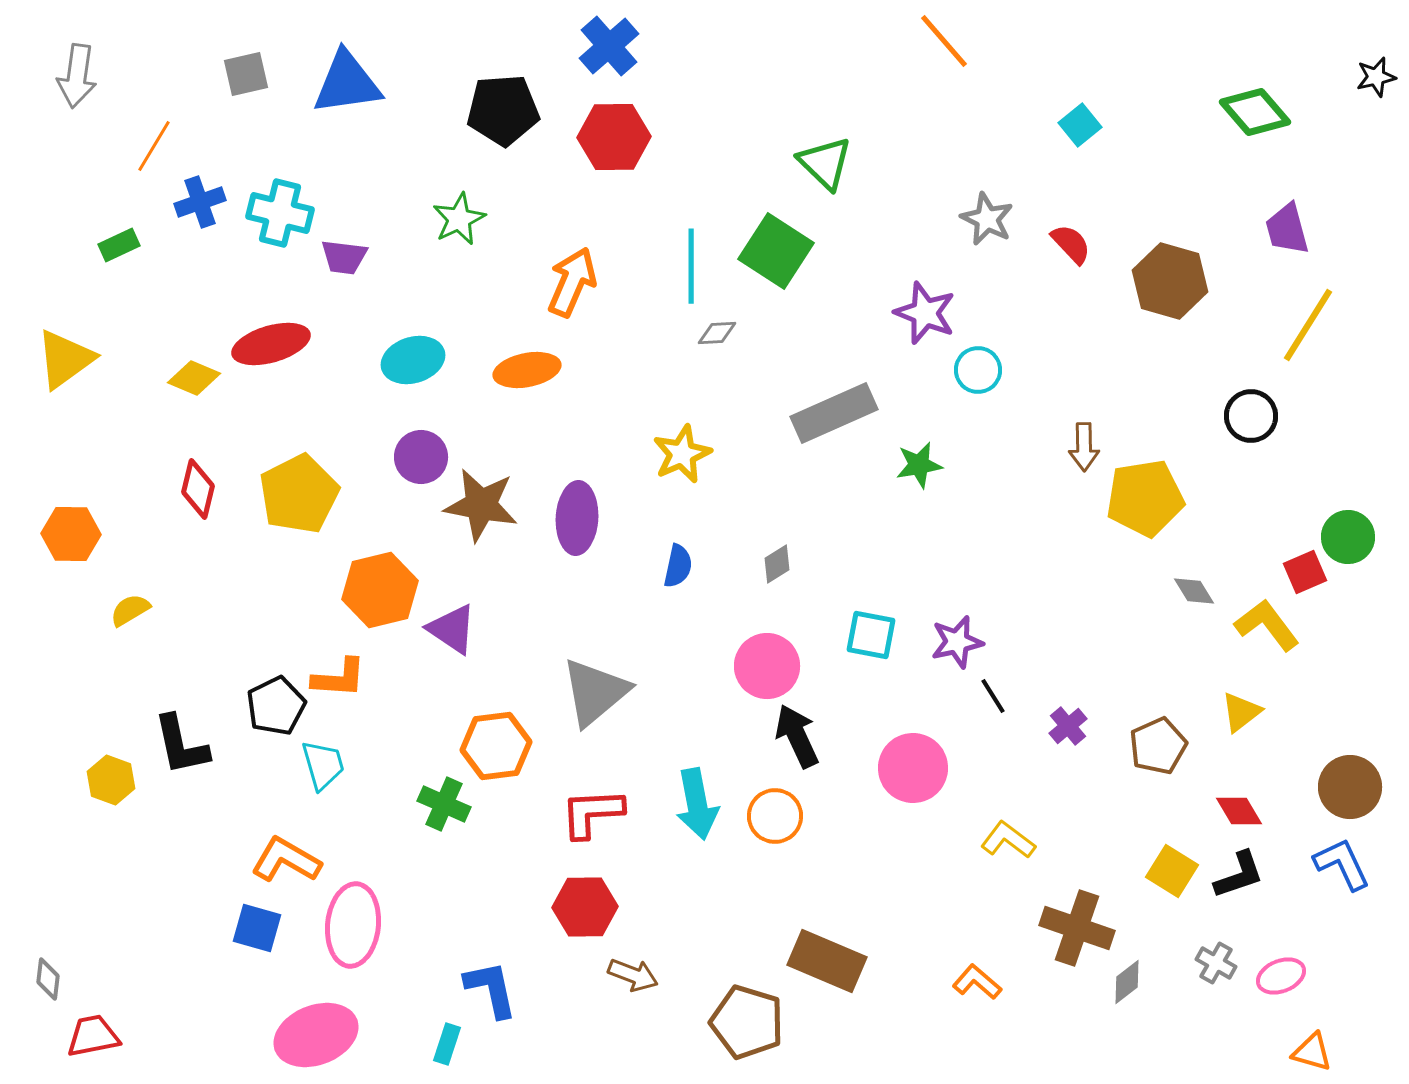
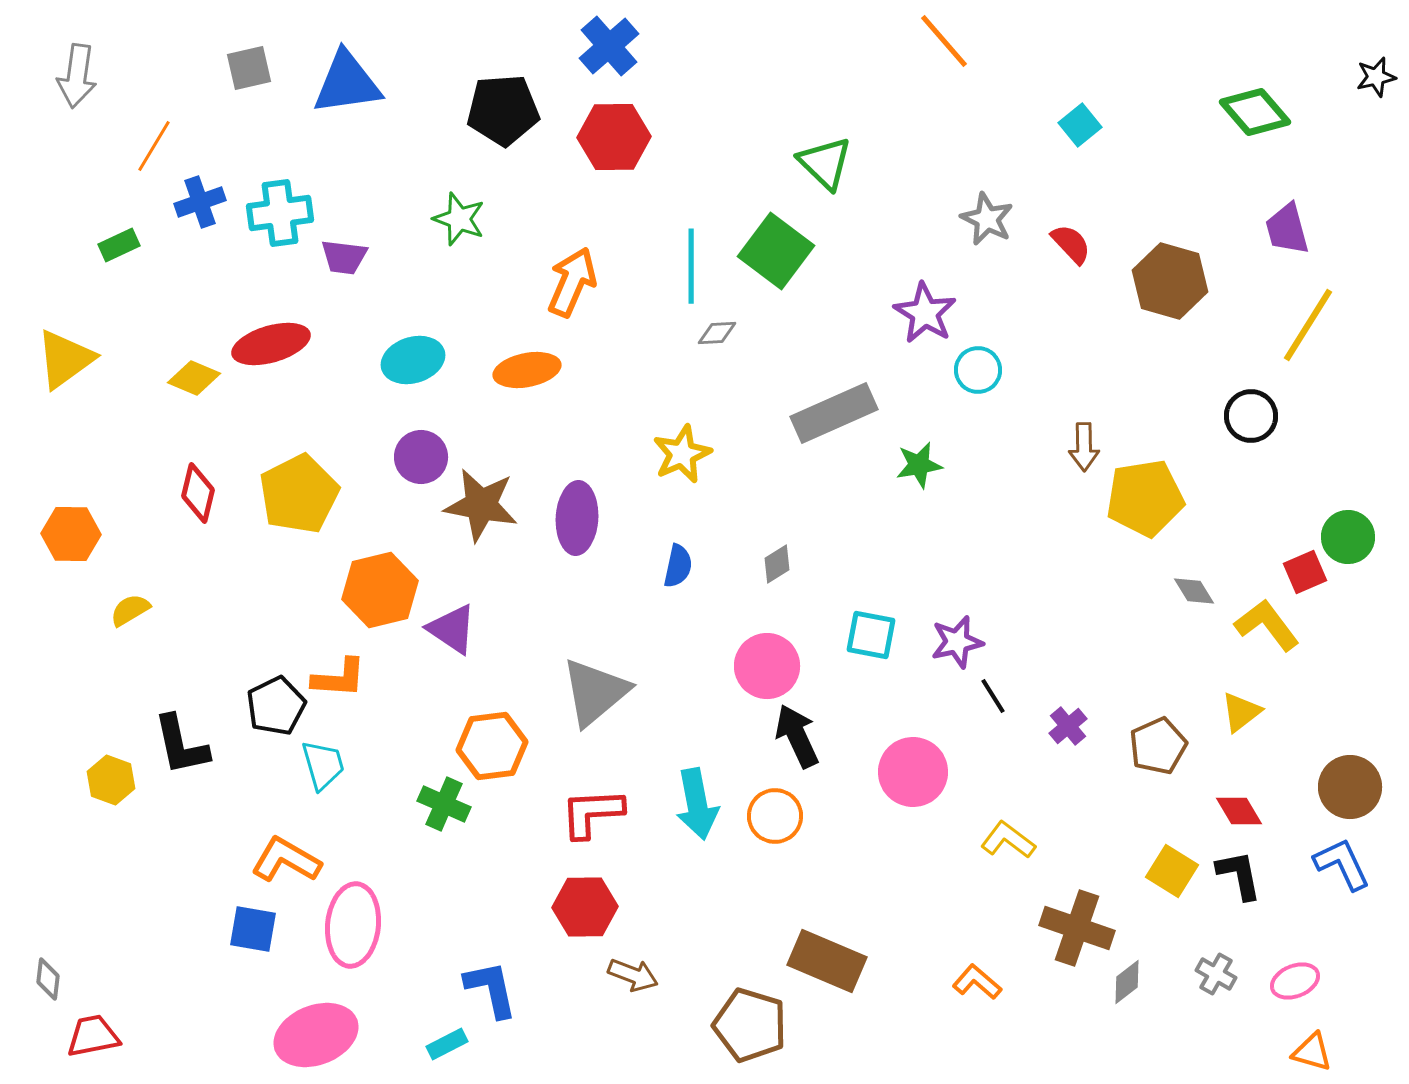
gray square at (246, 74): moved 3 px right, 6 px up
cyan cross at (280, 213): rotated 22 degrees counterclockwise
green star at (459, 219): rotated 26 degrees counterclockwise
green square at (776, 251): rotated 4 degrees clockwise
purple star at (925, 313): rotated 10 degrees clockwise
red diamond at (198, 489): moved 4 px down
orange hexagon at (496, 746): moved 4 px left
pink circle at (913, 768): moved 4 px down
black L-shape at (1239, 875): rotated 82 degrees counterclockwise
blue square at (257, 928): moved 4 px left, 1 px down; rotated 6 degrees counterclockwise
gray cross at (1216, 963): moved 11 px down
pink ellipse at (1281, 976): moved 14 px right, 5 px down
brown pentagon at (747, 1022): moved 3 px right, 3 px down
cyan rectangle at (447, 1044): rotated 45 degrees clockwise
